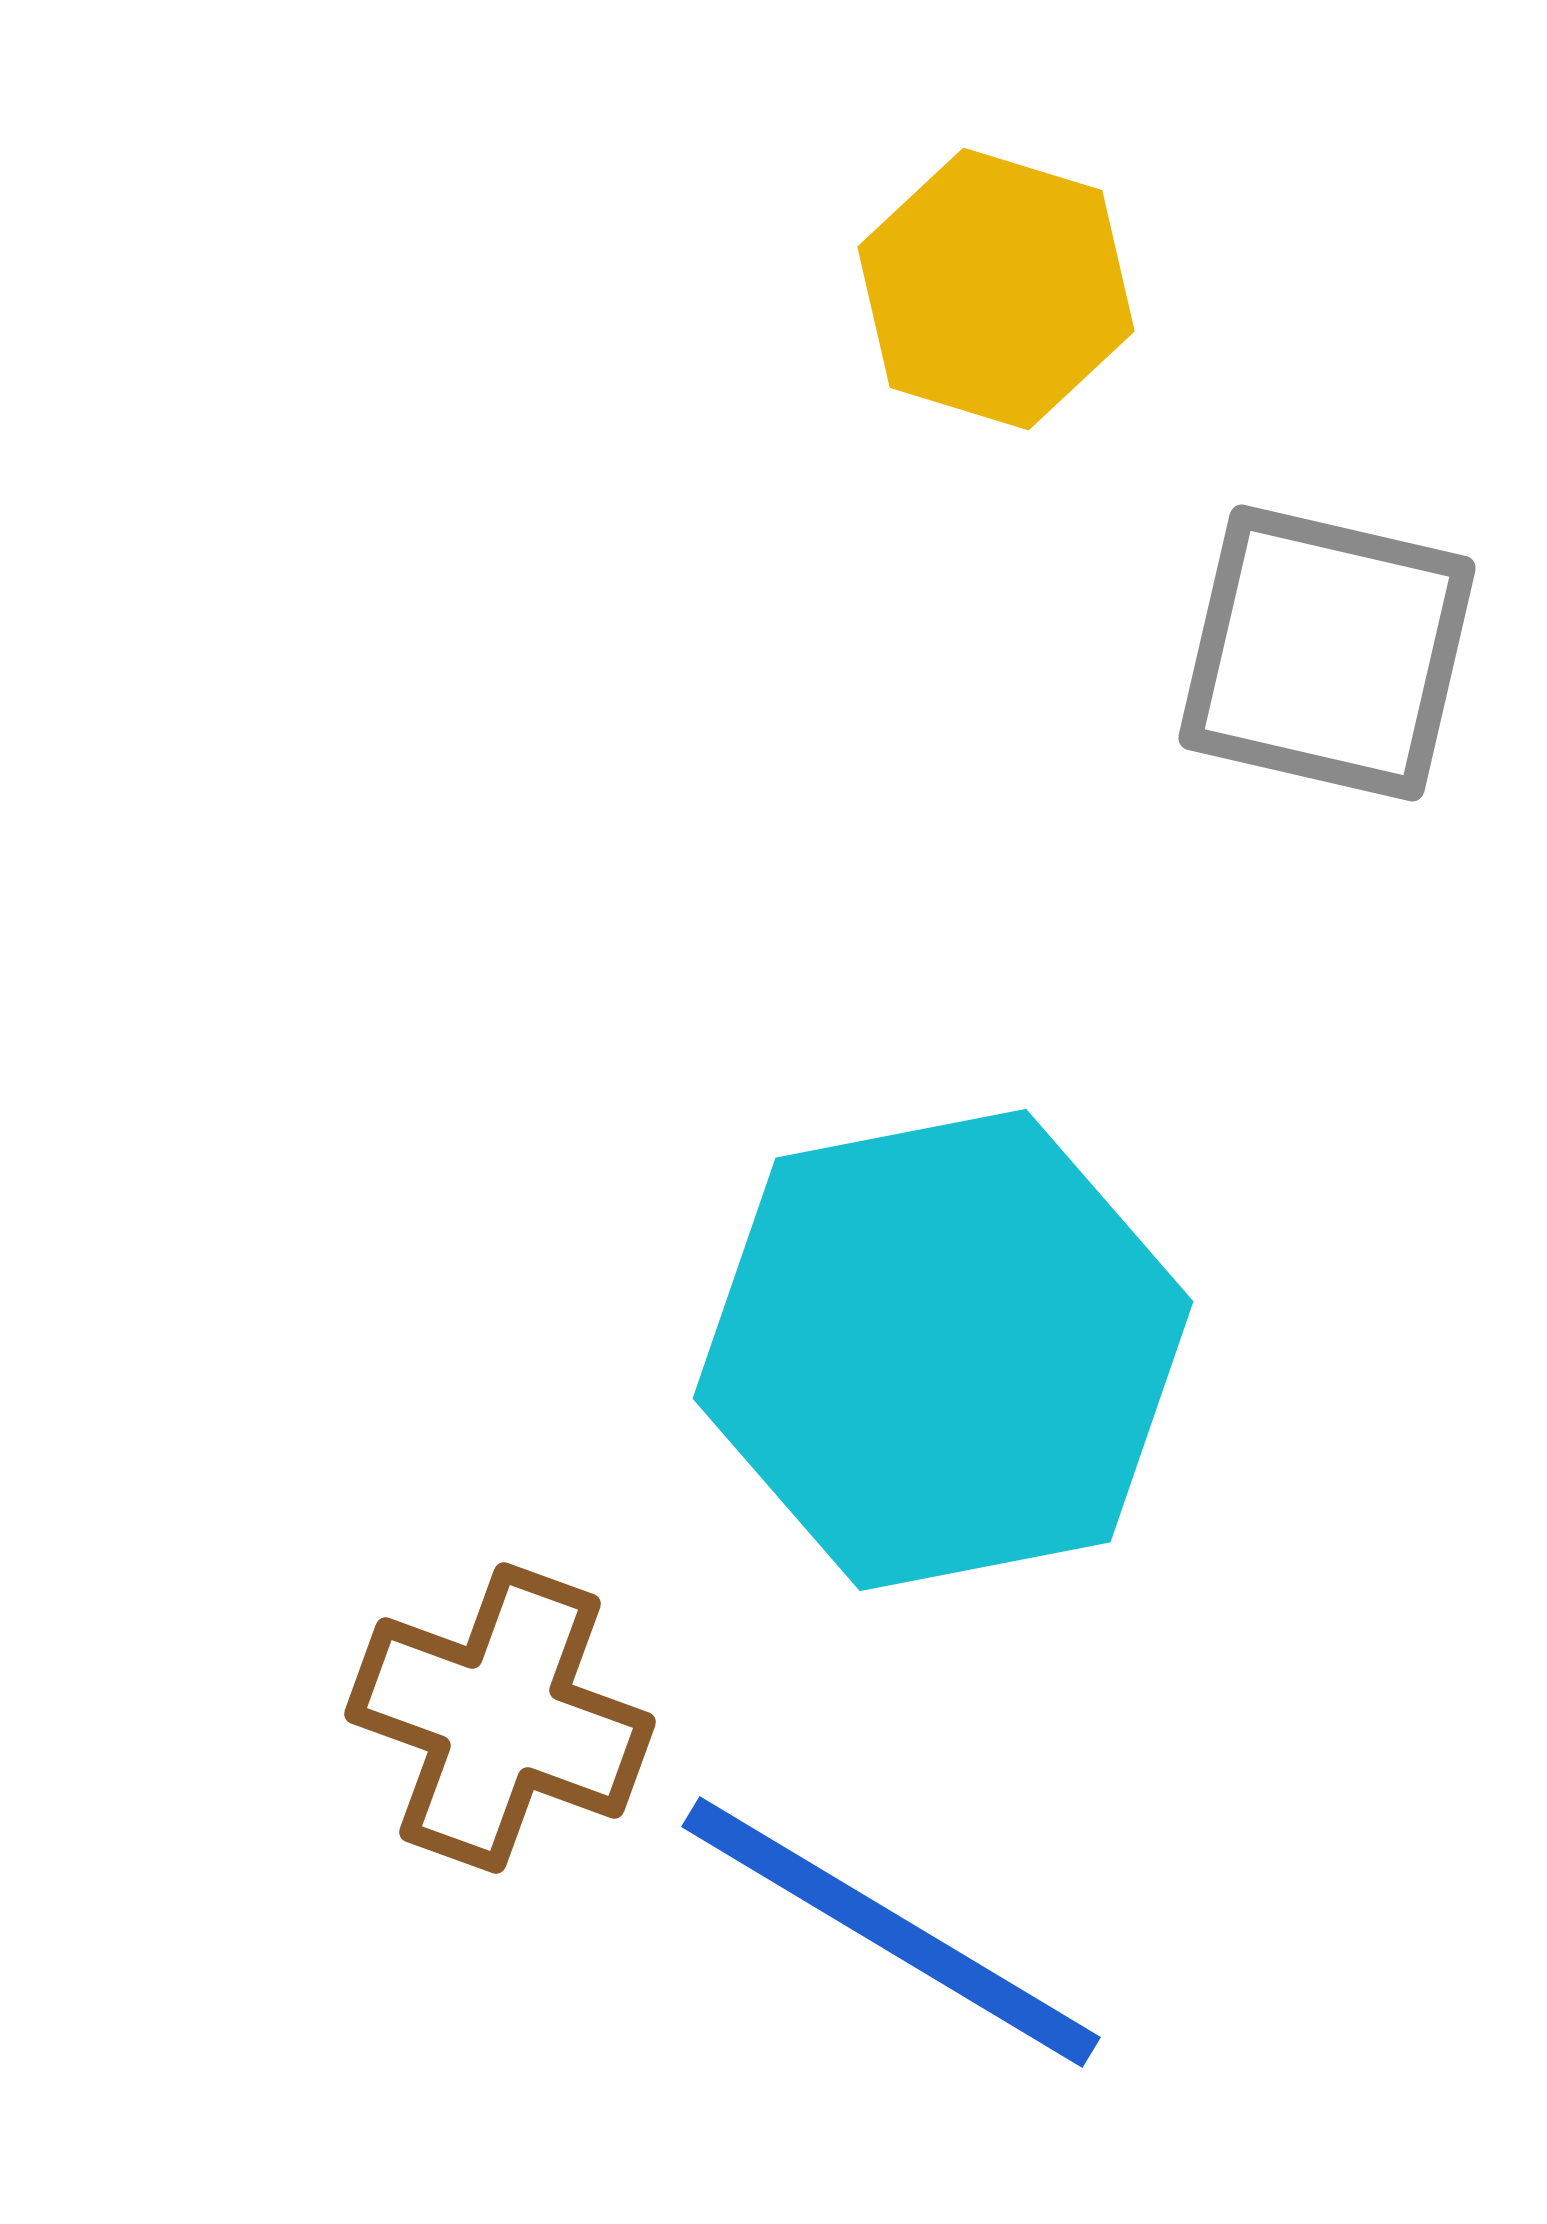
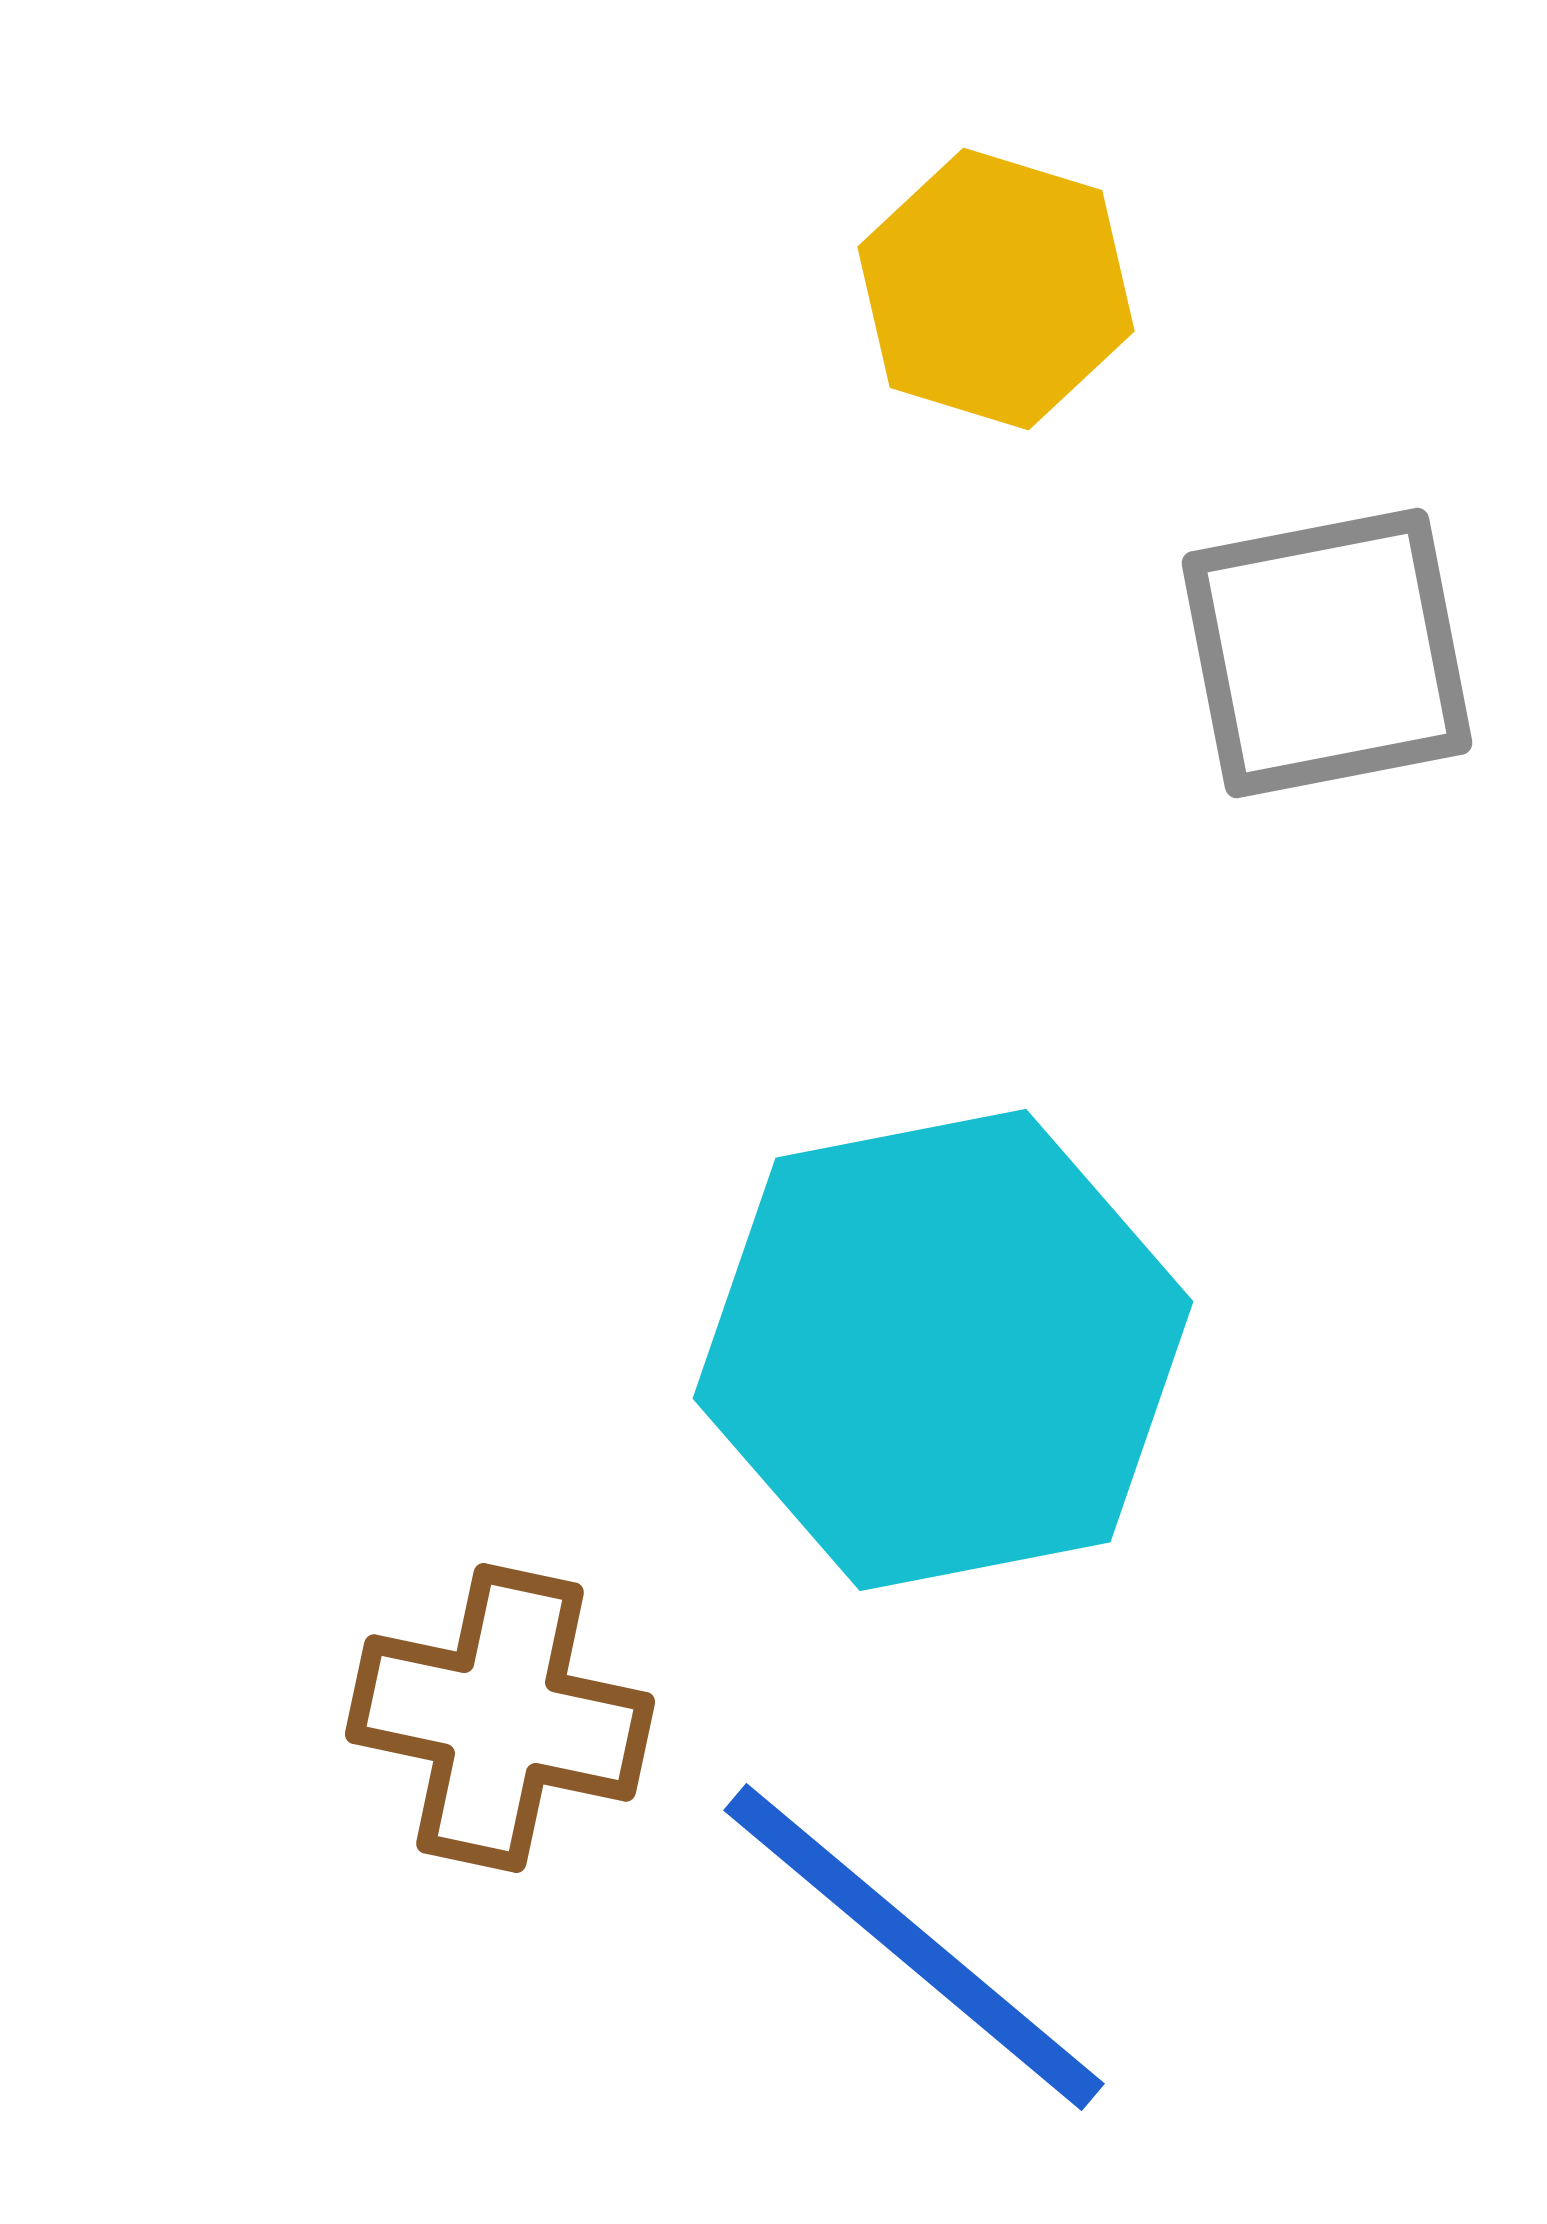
gray square: rotated 24 degrees counterclockwise
brown cross: rotated 8 degrees counterclockwise
blue line: moved 23 px right, 15 px down; rotated 9 degrees clockwise
